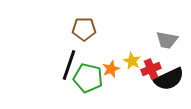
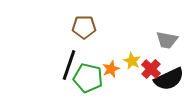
brown pentagon: moved 2 px up
red cross: rotated 24 degrees counterclockwise
